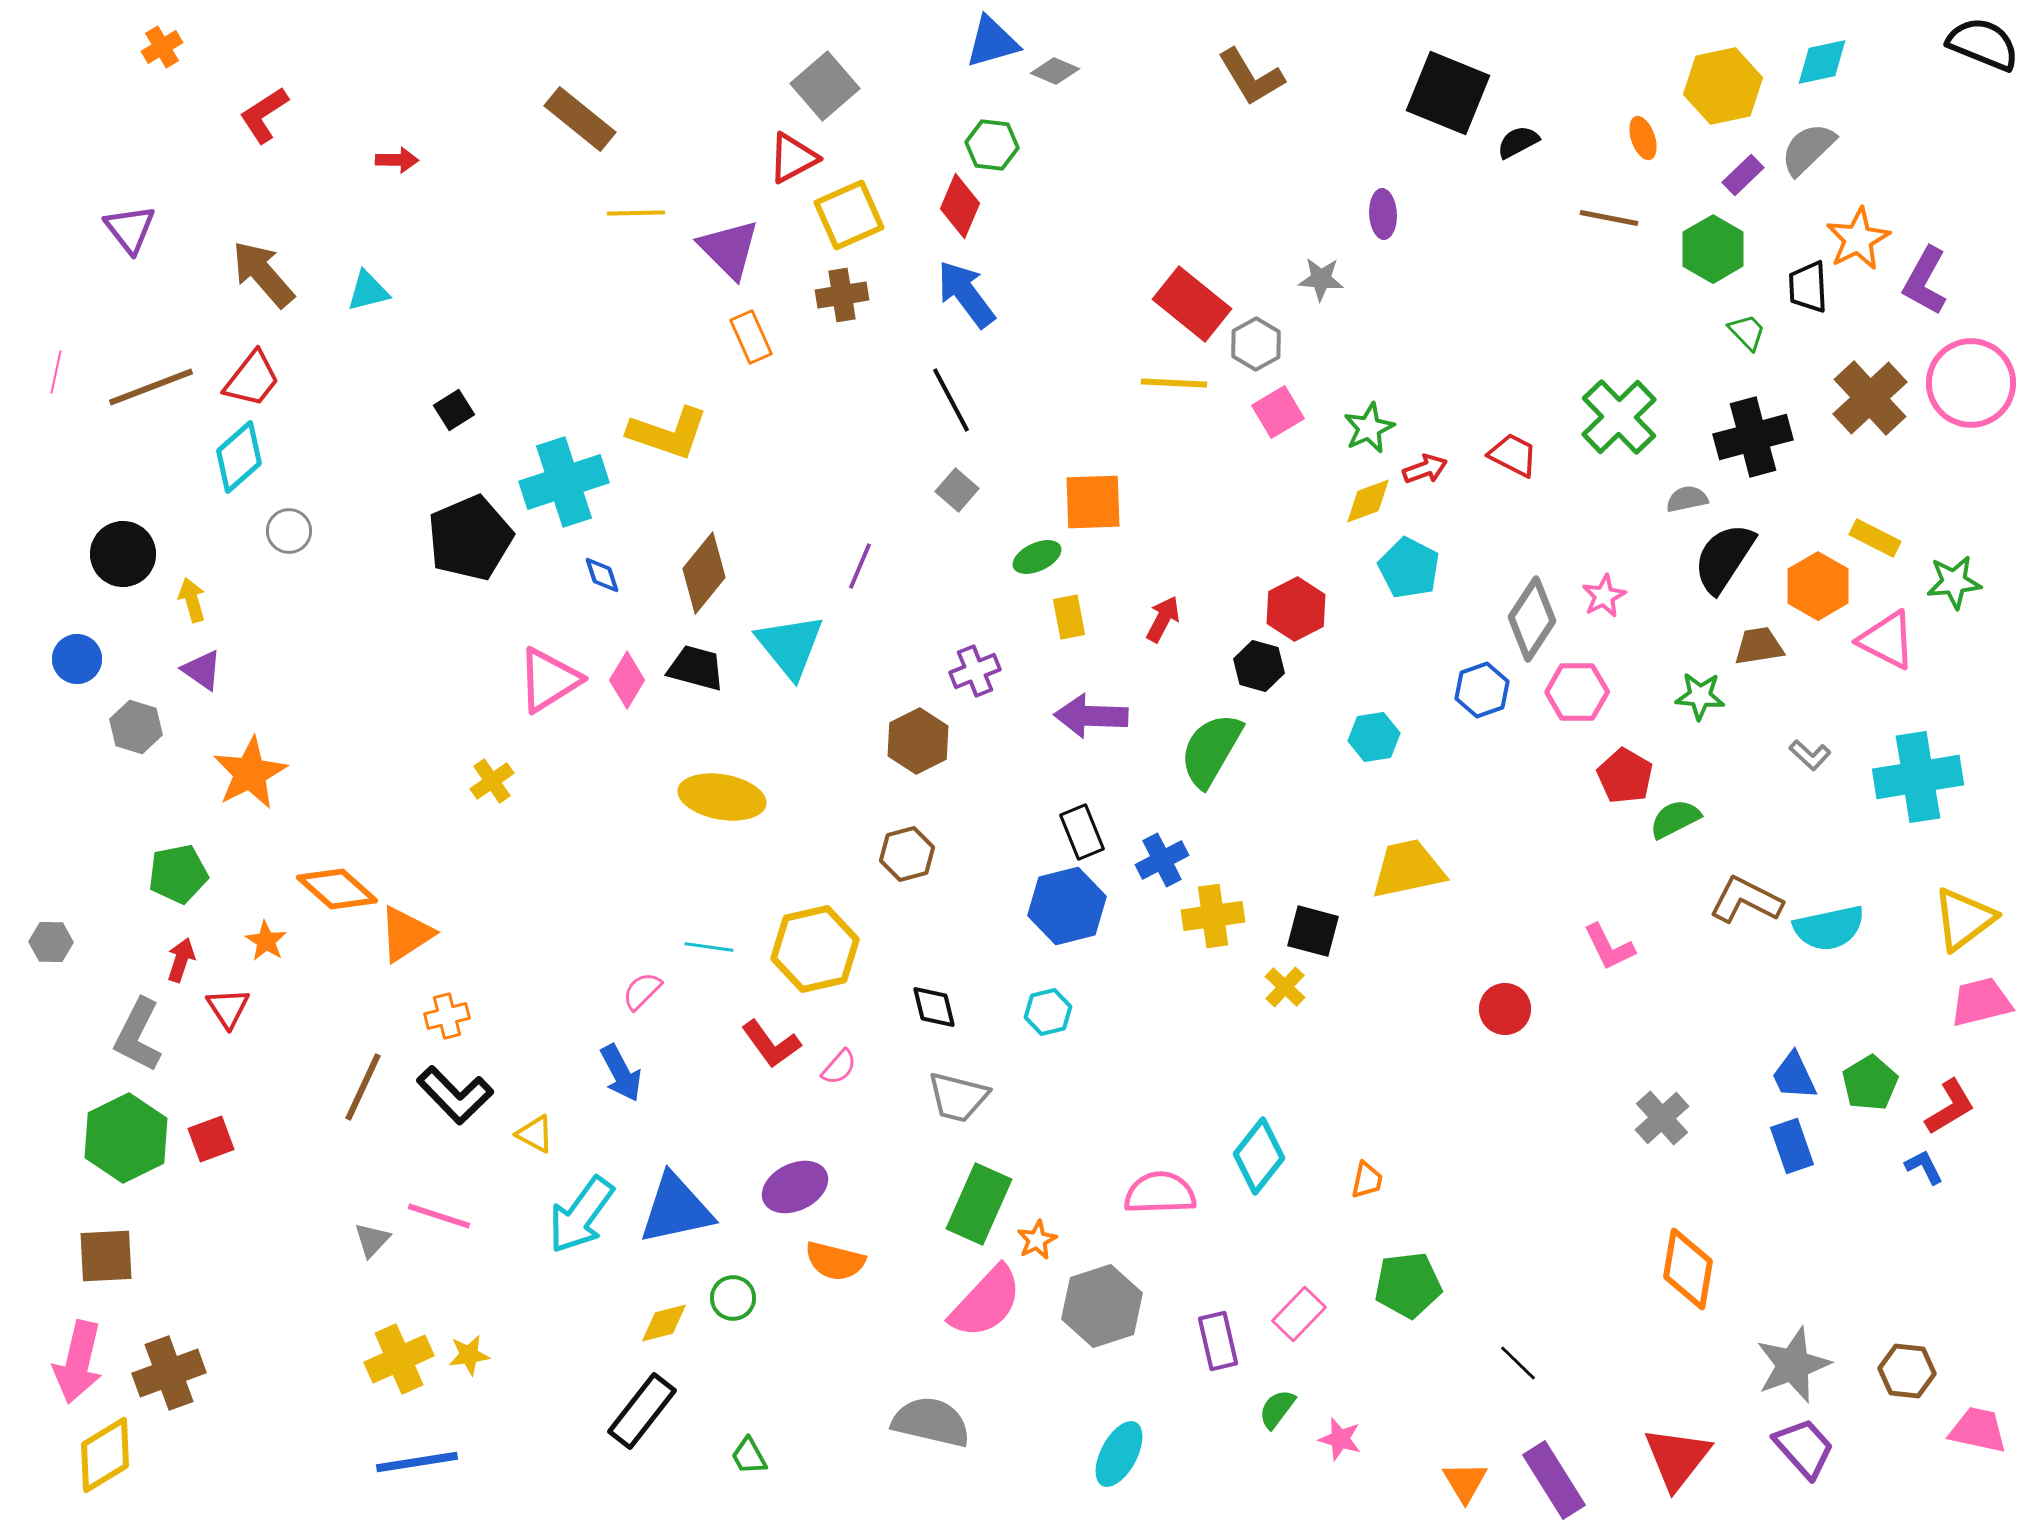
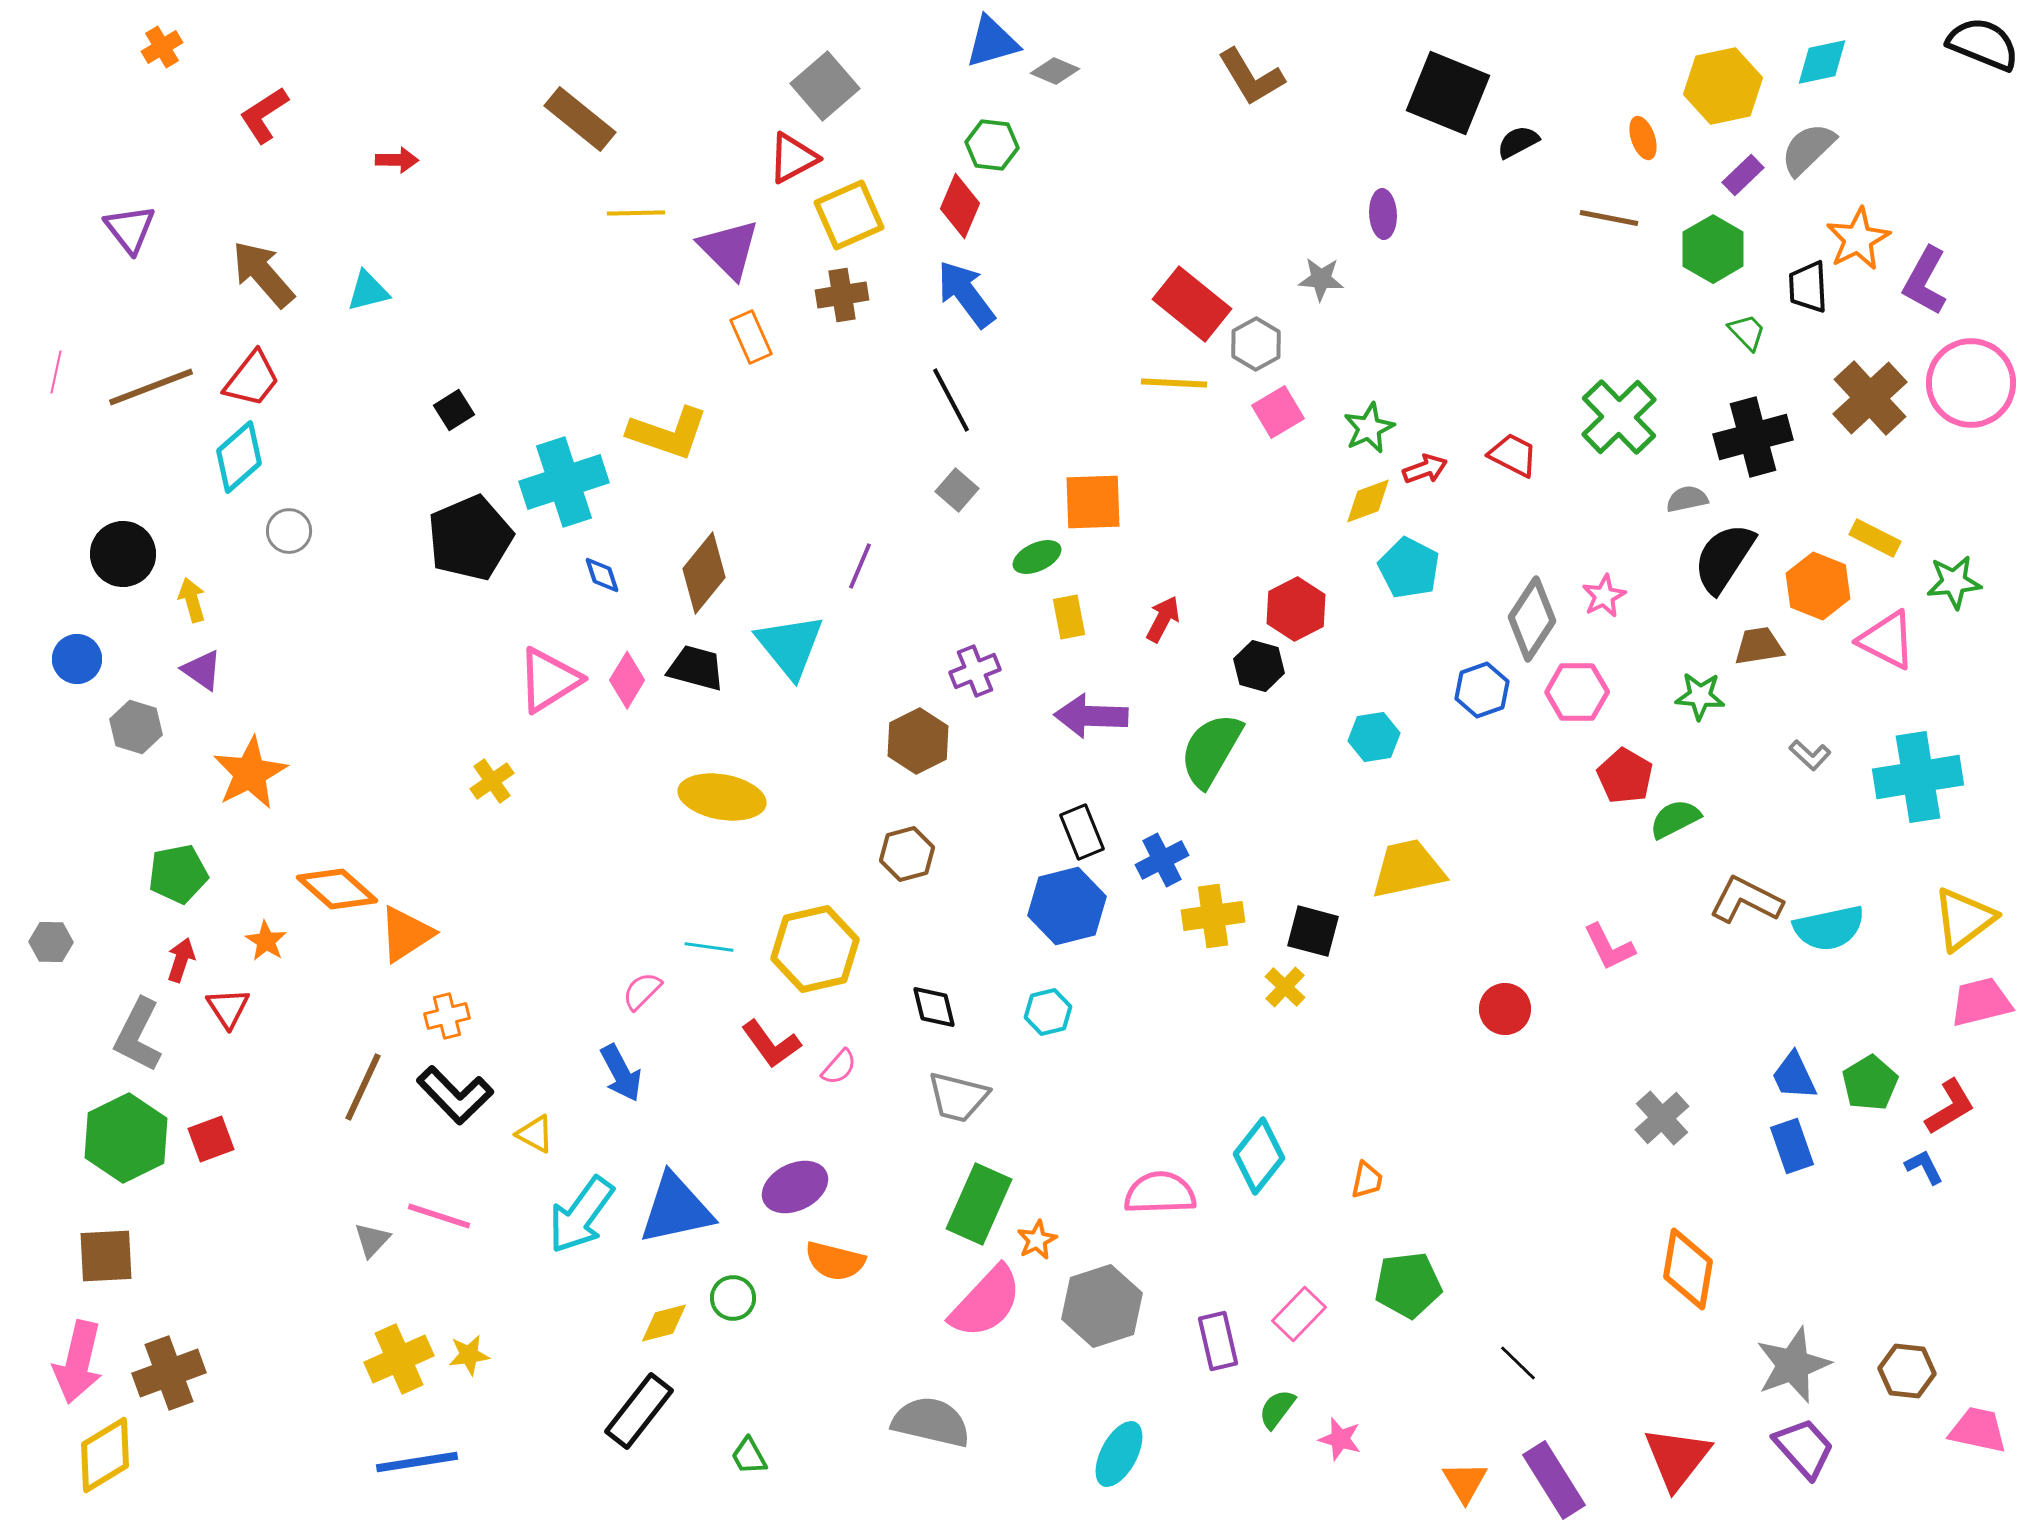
orange hexagon at (1818, 586): rotated 8 degrees counterclockwise
black rectangle at (642, 1411): moved 3 px left
